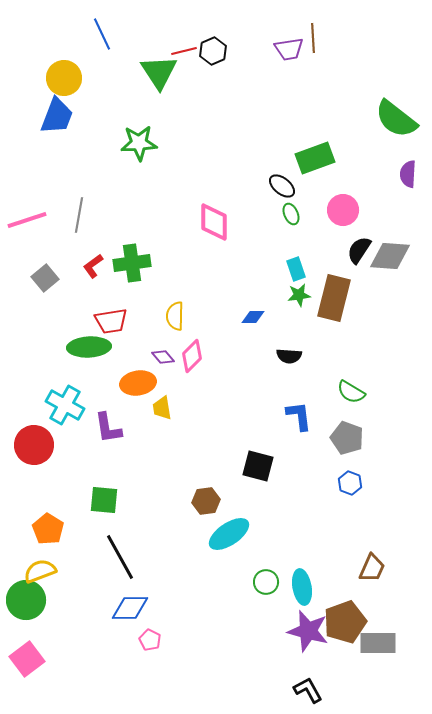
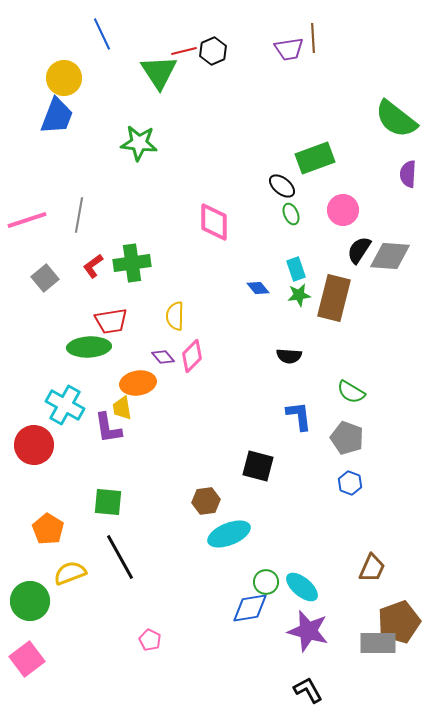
green star at (139, 143): rotated 9 degrees clockwise
blue diamond at (253, 317): moved 5 px right, 29 px up; rotated 50 degrees clockwise
yellow trapezoid at (162, 408): moved 40 px left
green square at (104, 500): moved 4 px right, 2 px down
cyan ellipse at (229, 534): rotated 12 degrees clockwise
yellow semicircle at (40, 571): moved 30 px right, 2 px down
cyan ellipse at (302, 587): rotated 40 degrees counterclockwise
green circle at (26, 600): moved 4 px right, 1 px down
blue diamond at (130, 608): moved 120 px right; rotated 9 degrees counterclockwise
brown pentagon at (345, 622): moved 54 px right
